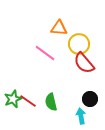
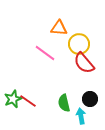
green semicircle: moved 13 px right, 1 px down
